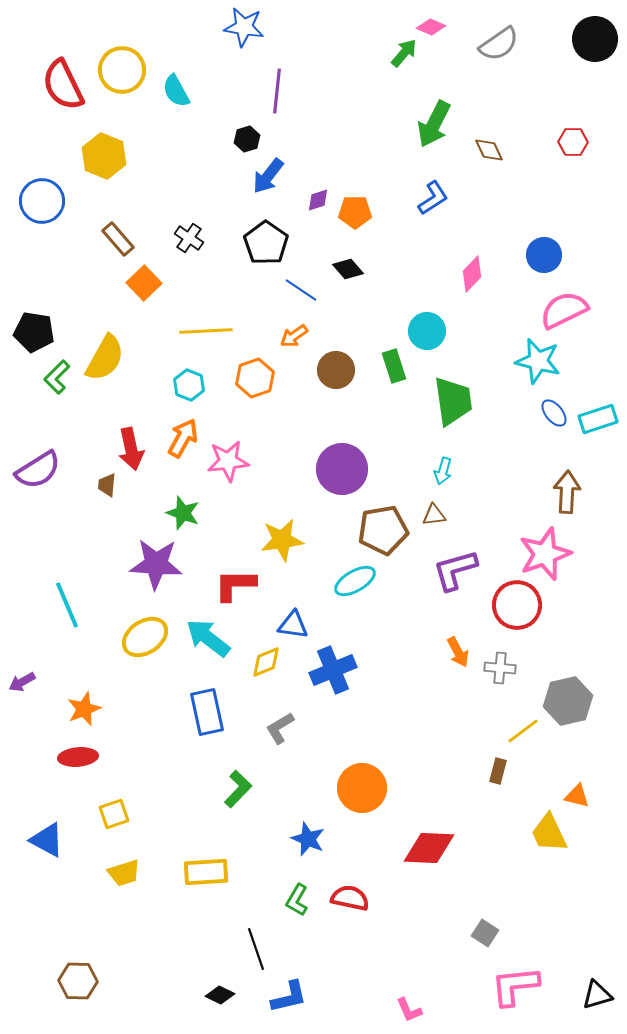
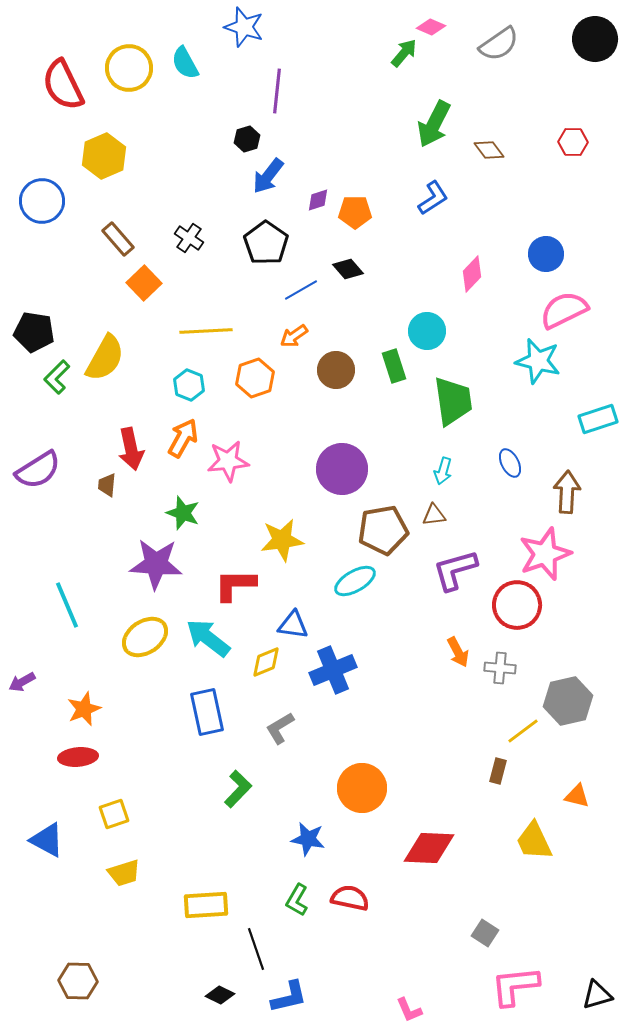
blue star at (244, 27): rotated 9 degrees clockwise
yellow circle at (122, 70): moved 7 px right, 2 px up
cyan semicircle at (176, 91): moved 9 px right, 28 px up
brown diamond at (489, 150): rotated 12 degrees counterclockwise
yellow hexagon at (104, 156): rotated 15 degrees clockwise
blue circle at (544, 255): moved 2 px right, 1 px up
blue line at (301, 290): rotated 64 degrees counterclockwise
blue ellipse at (554, 413): moved 44 px left, 50 px down; rotated 12 degrees clockwise
yellow trapezoid at (549, 833): moved 15 px left, 8 px down
blue star at (308, 839): rotated 12 degrees counterclockwise
yellow rectangle at (206, 872): moved 33 px down
